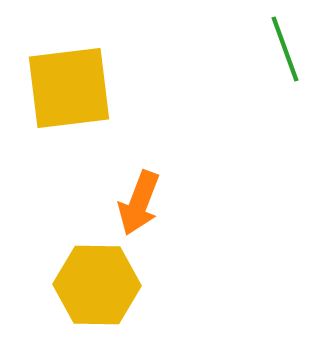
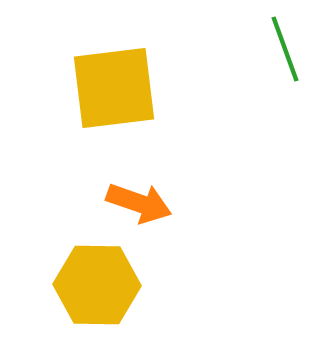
yellow square: moved 45 px right
orange arrow: rotated 92 degrees counterclockwise
